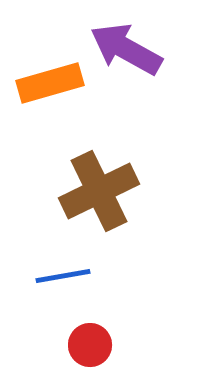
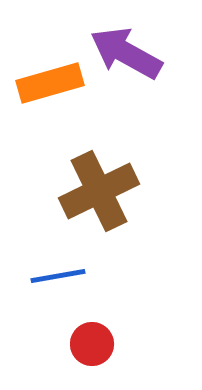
purple arrow: moved 4 px down
blue line: moved 5 px left
red circle: moved 2 px right, 1 px up
